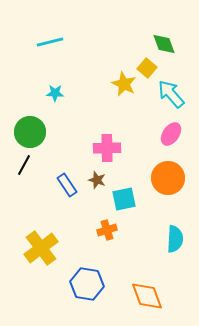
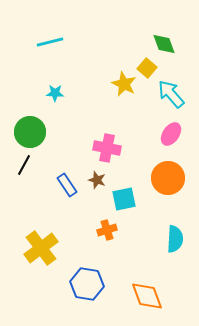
pink cross: rotated 12 degrees clockwise
